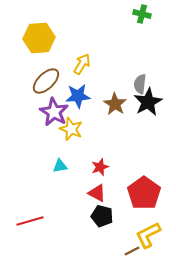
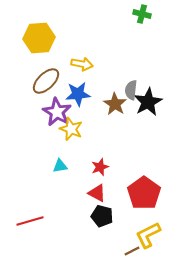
yellow arrow: rotated 70 degrees clockwise
gray semicircle: moved 9 px left, 6 px down
blue star: moved 2 px up
purple star: moved 3 px right
